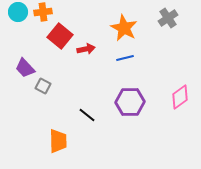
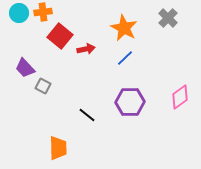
cyan circle: moved 1 px right, 1 px down
gray cross: rotated 12 degrees counterclockwise
blue line: rotated 30 degrees counterclockwise
orange trapezoid: moved 7 px down
